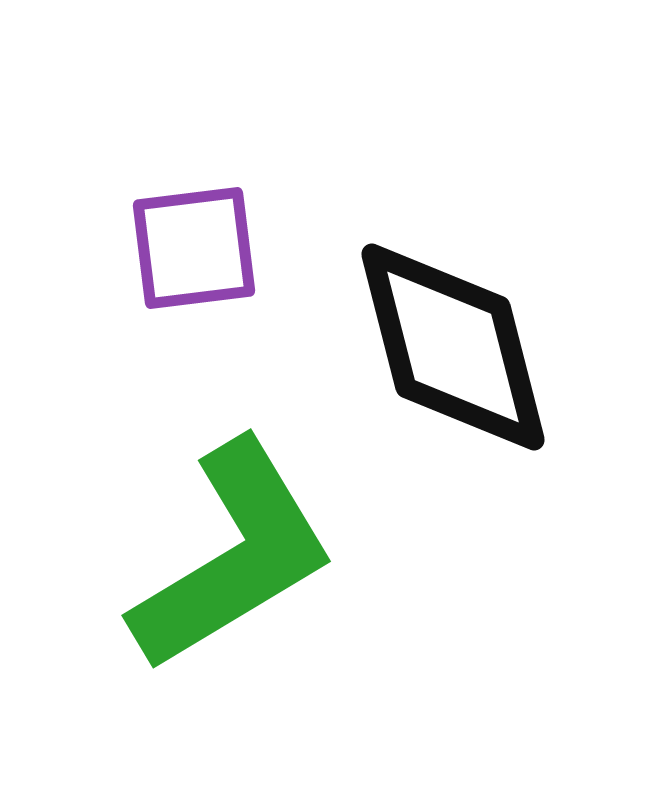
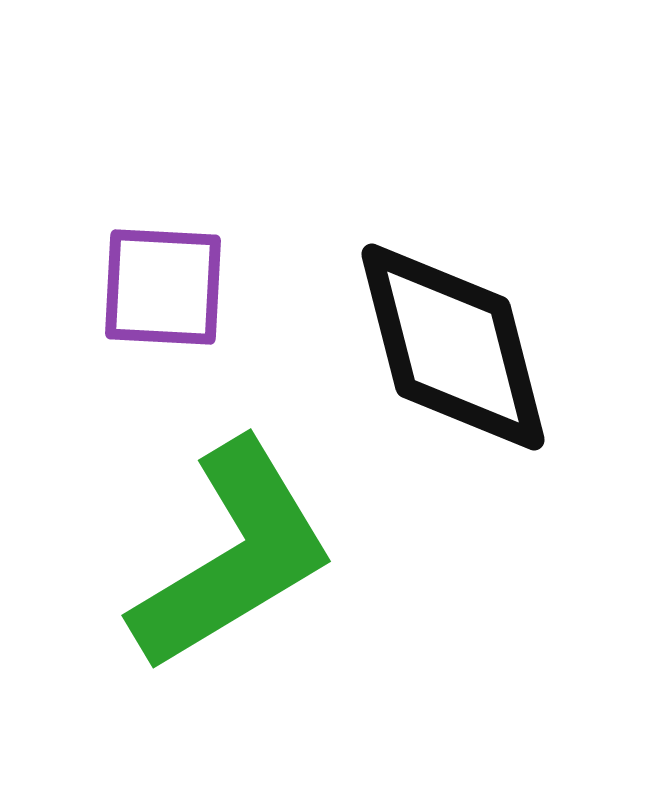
purple square: moved 31 px left, 39 px down; rotated 10 degrees clockwise
